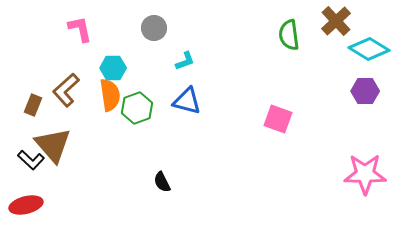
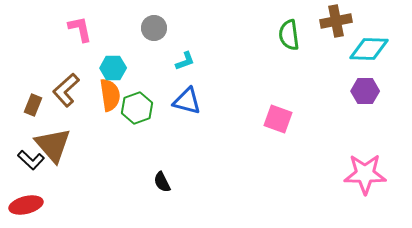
brown cross: rotated 32 degrees clockwise
cyan diamond: rotated 30 degrees counterclockwise
